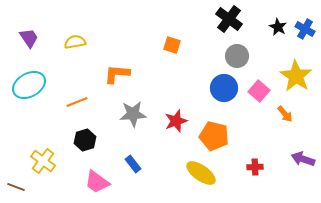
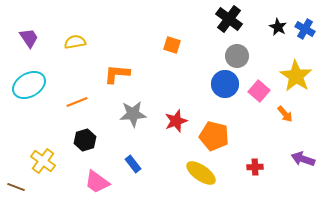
blue circle: moved 1 px right, 4 px up
